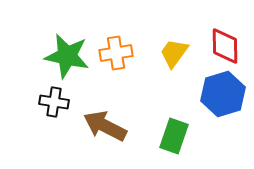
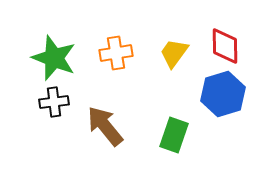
green star: moved 13 px left, 2 px down; rotated 9 degrees clockwise
black cross: rotated 16 degrees counterclockwise
brown arrow: rotated 24 degrees clockwise
green rectangle: moved 1 px up
